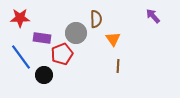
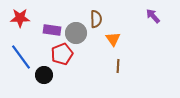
purple rectangle: moved 10 px right, 8 px up
